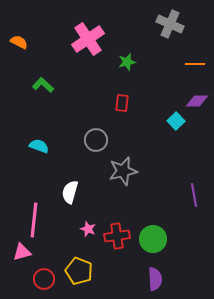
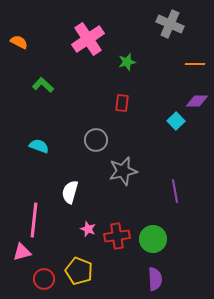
purple line: moved 19 px left, 4 px up
